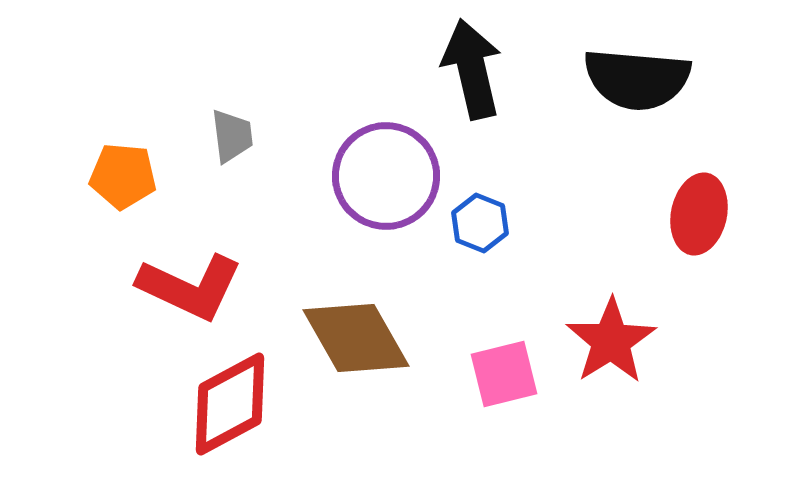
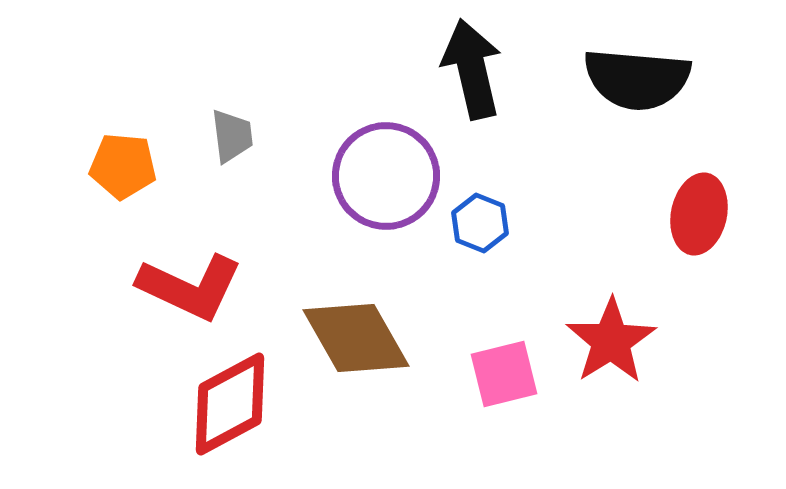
orange pentagon: moved 10 px up
